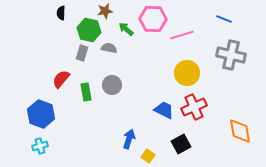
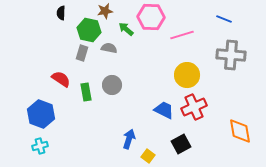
pink hexagon: moved 2 px left, 2 px up
gray cross: rotated 8 degrees counterclockwise
yellow circle: moved 2 px down
red semicircle: rotated 84 degrees clockwise
